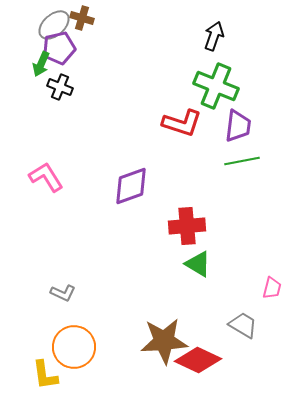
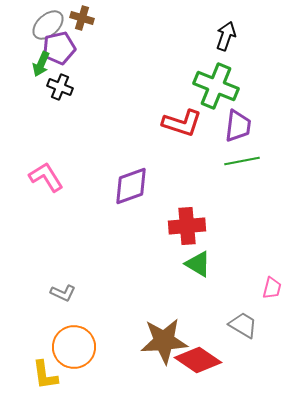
gray ellipse: moved 6 px left
black arrow: moved 12 px right
red diamond: rotated 9 degrees clockwise
